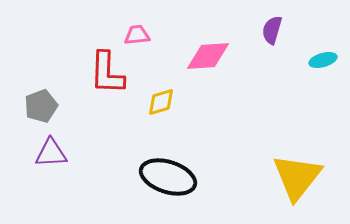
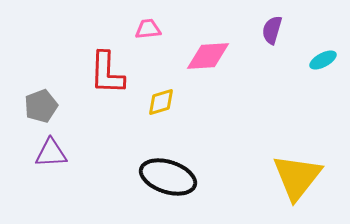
pink trapezoid: moved 11 px right, 6 px up
cyan ellipse: rotated 12 degrees counterclockwise
